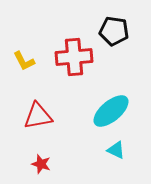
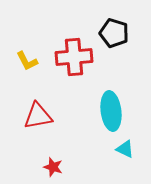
black pentagon: moved 2 px down; rotated 8 degrees clockwise
yellow L-shape: moved 3 px right
cyan ellipse: rotated 57 degrees counterclockwise
cyan triangle: moved 9 px right, 1 px up
red star: moved 12 px right, 3 px down
